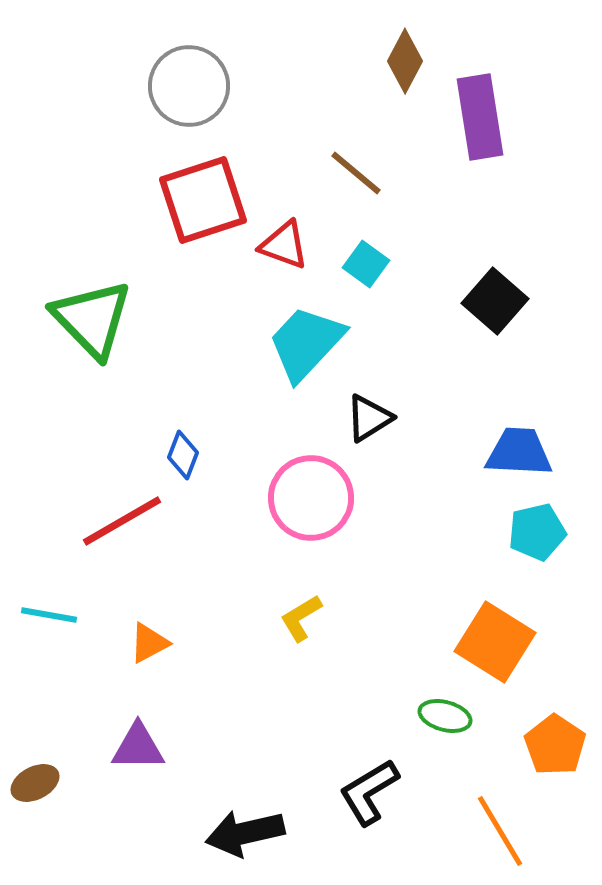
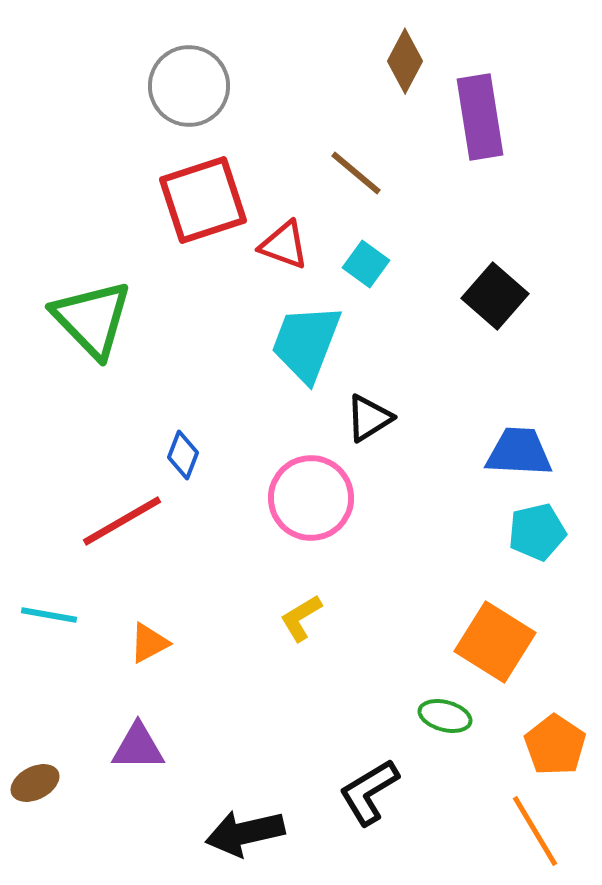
black square: moved 5 px up
cyan trapezoid: rotated 22 degrees counterclockwise
orange line: moved 35 px right
